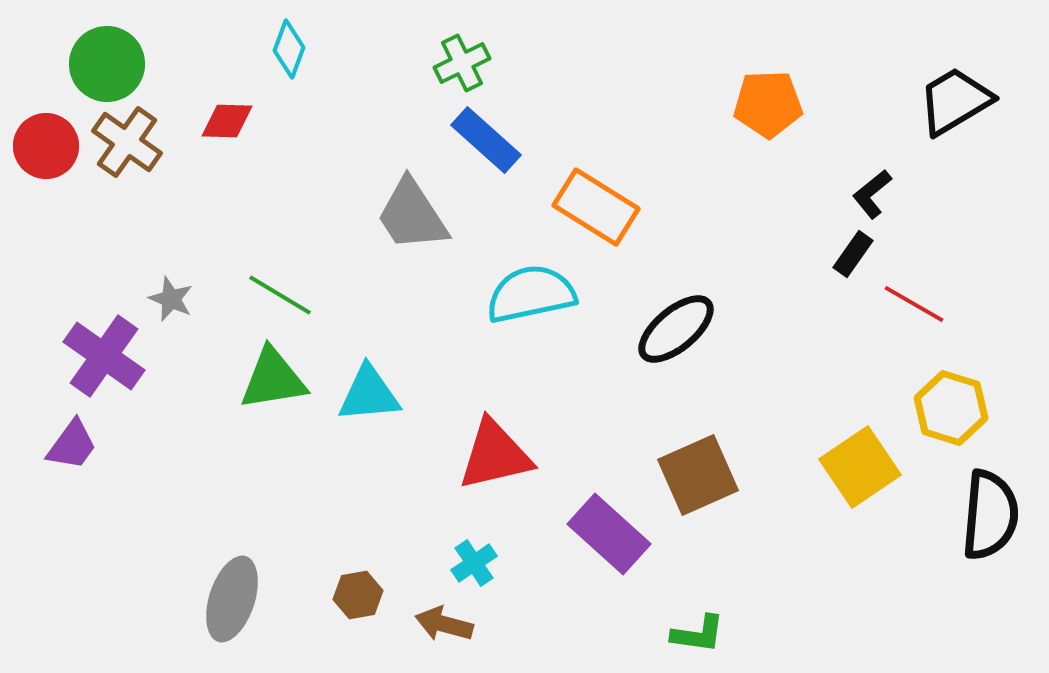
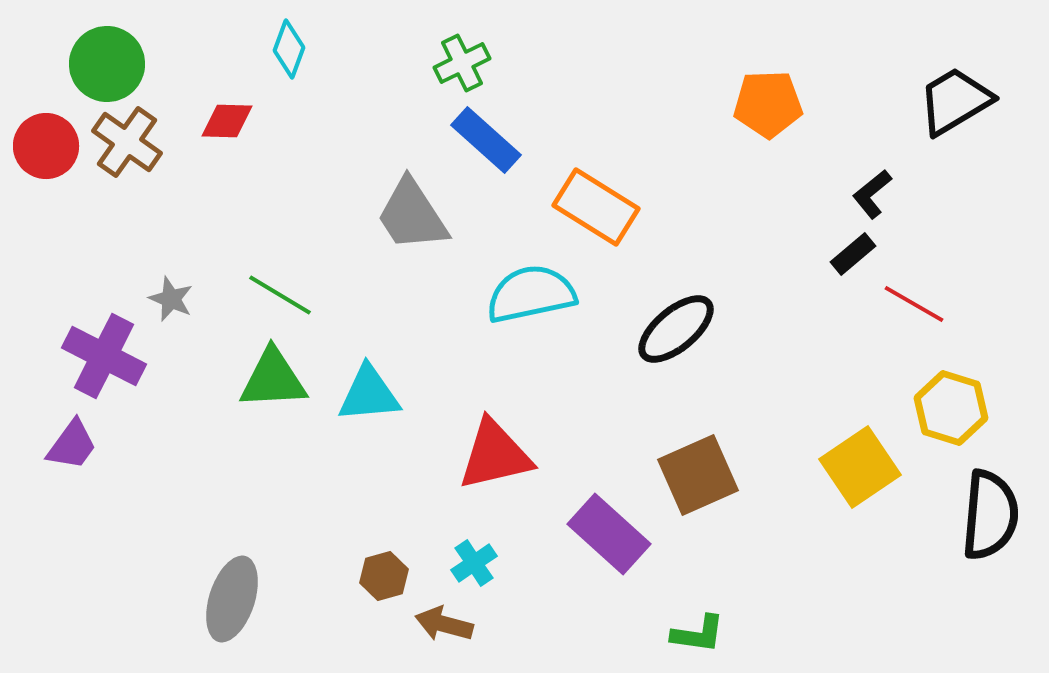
black rectangle: rotated 15 degrees clockwise
purple cross: rotated 8 degrees counterclockwise
green triangle: rotated 6 degrees clockwise
brown hexagon: moved 26 px right, 19 px up; rotated 6 degrees counterclockwise
